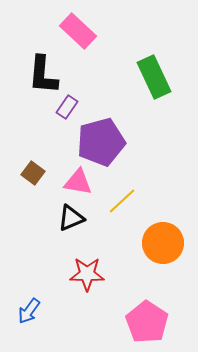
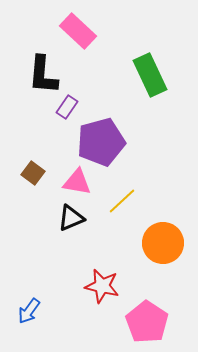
green rectangle: moved 4 px left, 2 px up
pink triangle: moved 1 px left
red star: moved 15 px right, 12 px down; rotated 12 degrees clockwise
